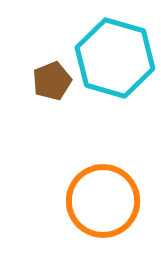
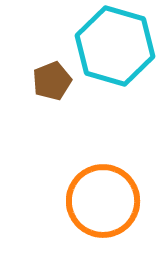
cyan hexagon: moved 12 px up
